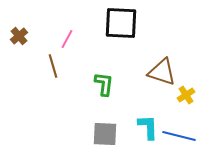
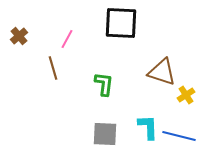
brown line: moved 2 px down
